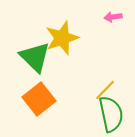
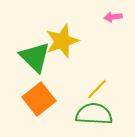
yellow star: moved 3 px down
yellow line: moved 8 px left, 1 px up
green semicircle: moved 17 px left; rotated 75 degrees counterclockwise
